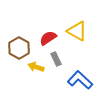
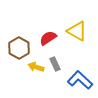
gray rectangle: moved 1 px left, 5 px down
